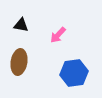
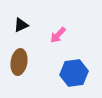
black triangle: rotated 35 degrees counterclockwise
